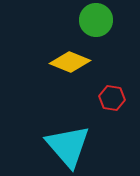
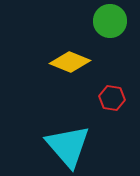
green circle: moved 14 px right, 1 px down
